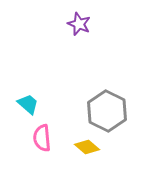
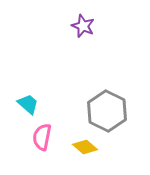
purple star: moved 4 px right, 2 px down
pink semicircle: moved 1 px up; rotated 16 degrees clockwise
yellow diamond: moved 2 px left
